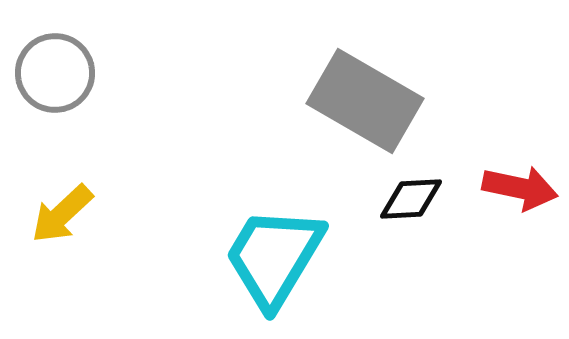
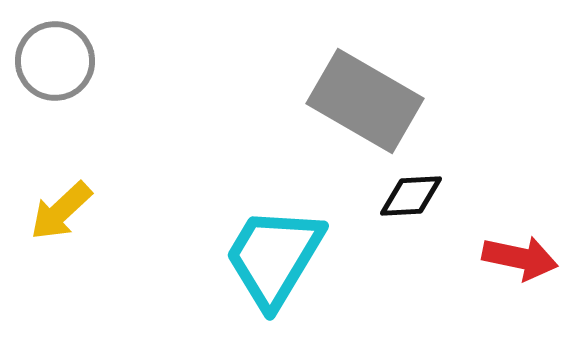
gray circle: moved 12 px up
red arrow: moved 70 px down
black diamond: moved 3 px up
yellow arrow: moved 1 px left, 3 px up
